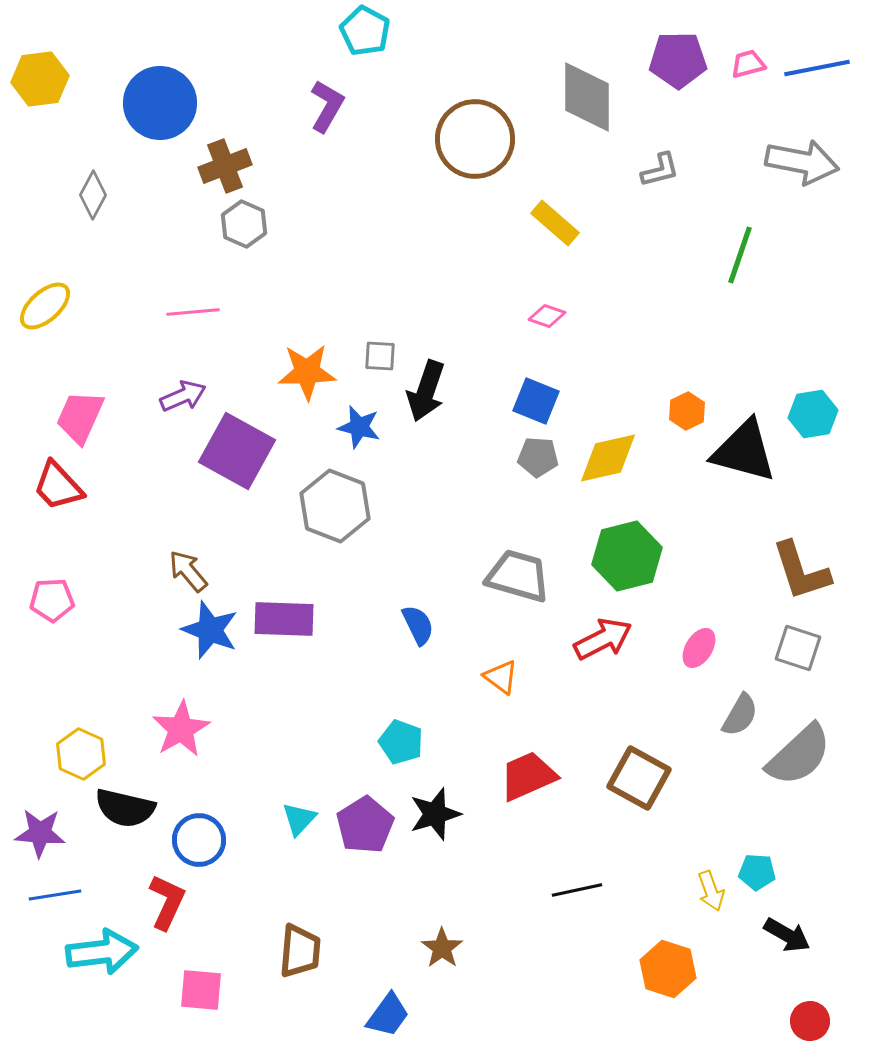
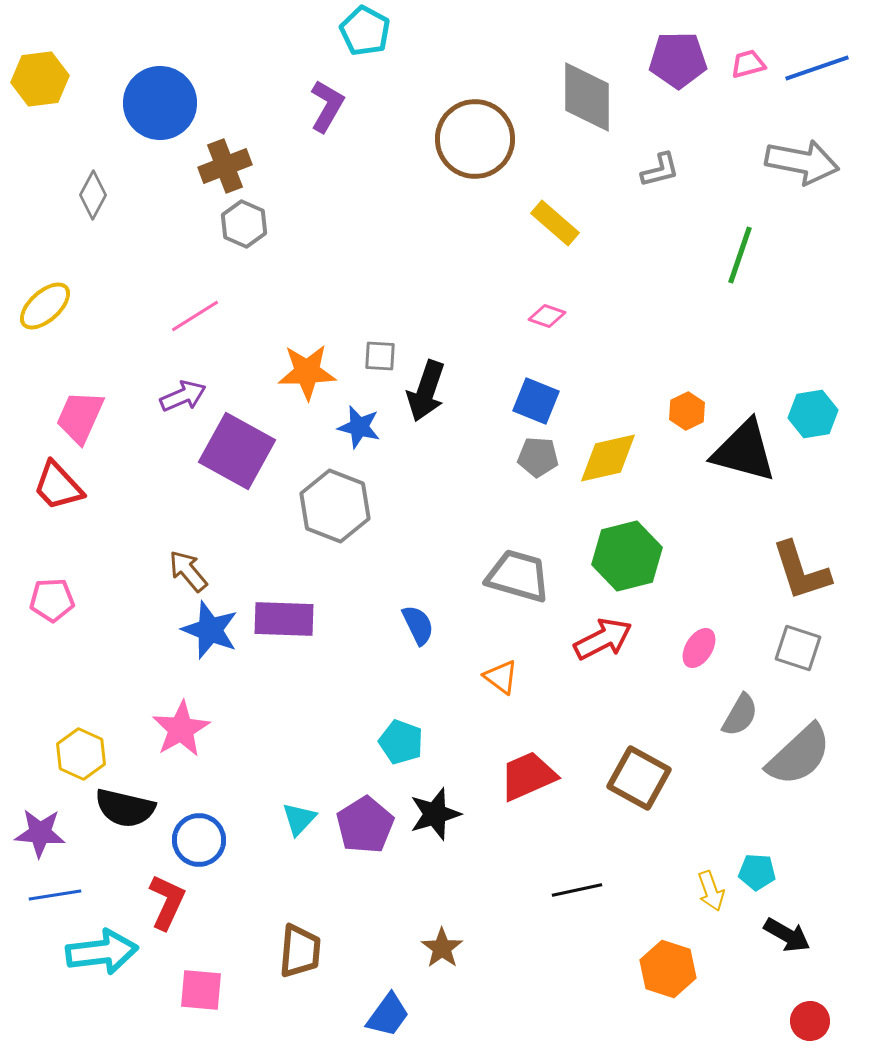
blue line at (817, 68): rotated 8 degrees counterclockwise
pink line at (193, 312): moved 2 px right, 4 px down; rotated 27 degrees counterclockwise
